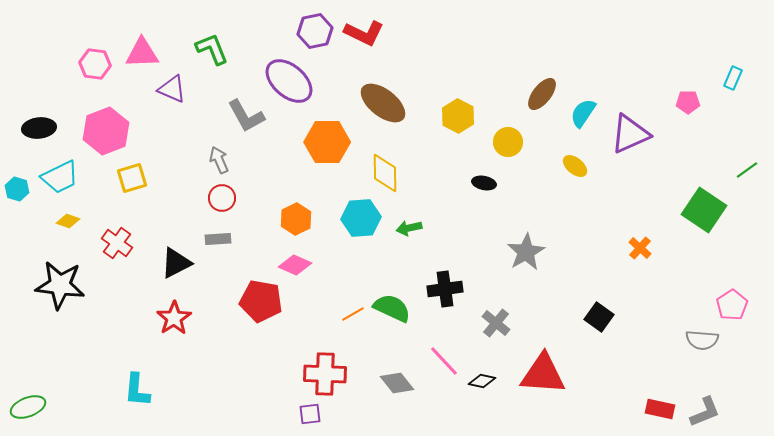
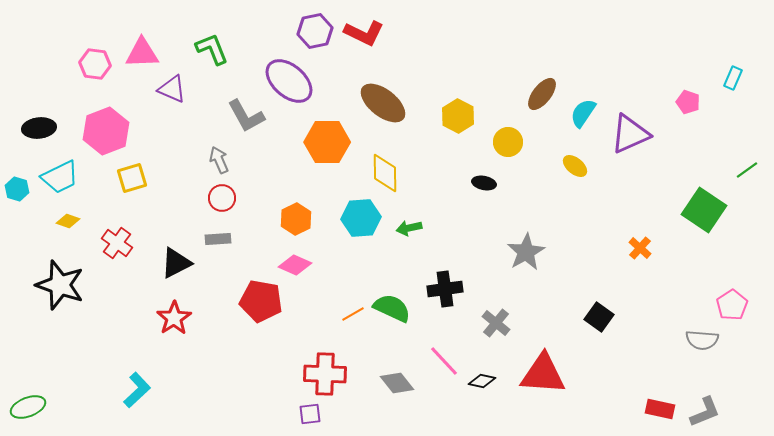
pink pentagon at (688, 102): rotated 20 degrees clockwise
black star at (60, 285): rotated 12 degrees clockwise
cyan L-shape at (137, 390): rotated 138 degrees counterclockwise
